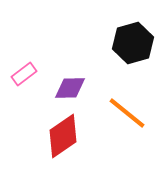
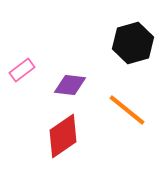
pink rectangle: moved 2 px left, 4 px up
purple diamond: moved 3 px up; rotated 8 degrees clockwise
orange line: moved 3 px up
